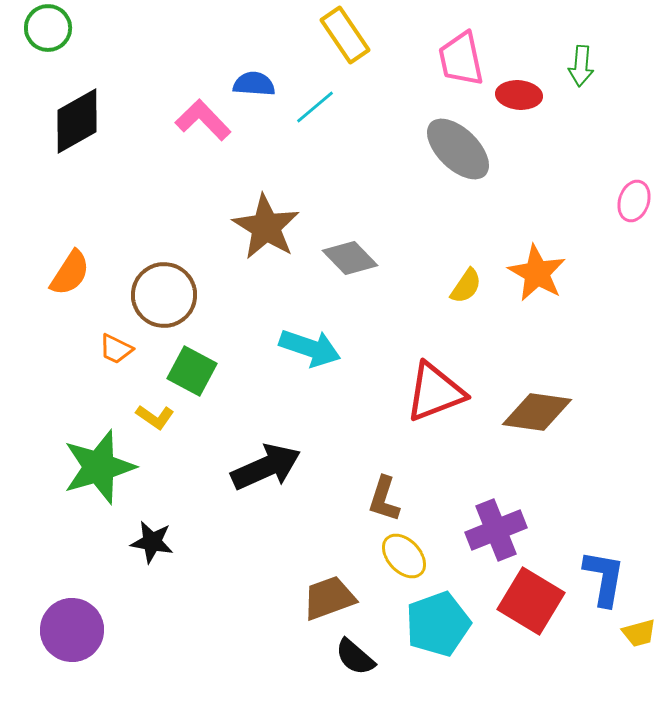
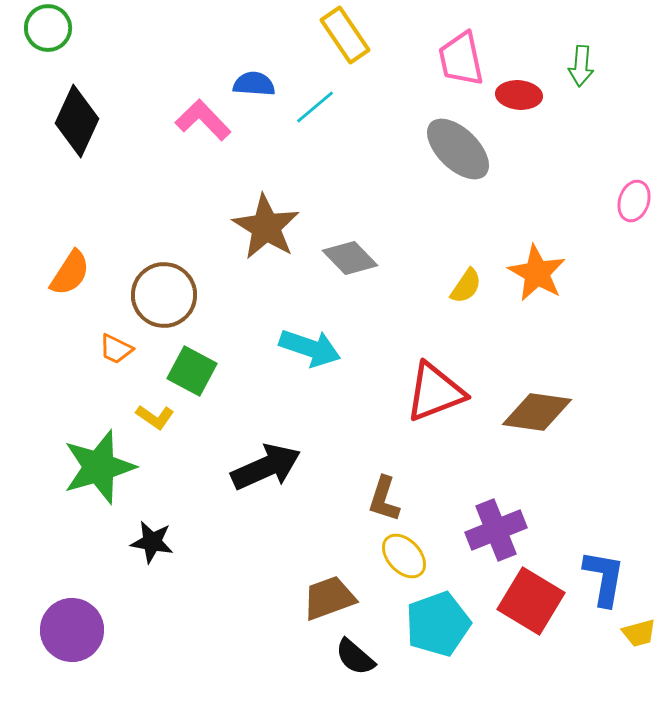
black diamond: rotated 36 degrees counterclockwise
